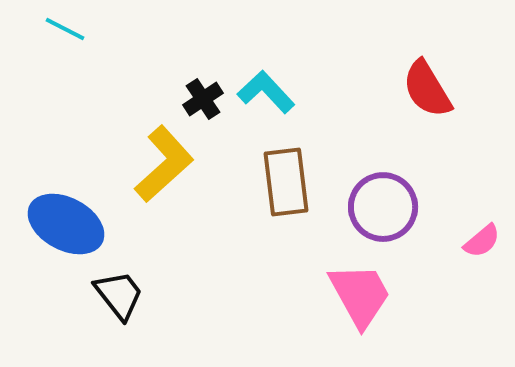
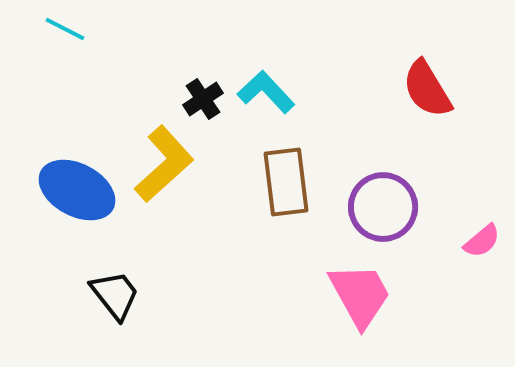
blue ellipse: moved 11 px right, 34 px up
black trapezoid: moved 4 px left
